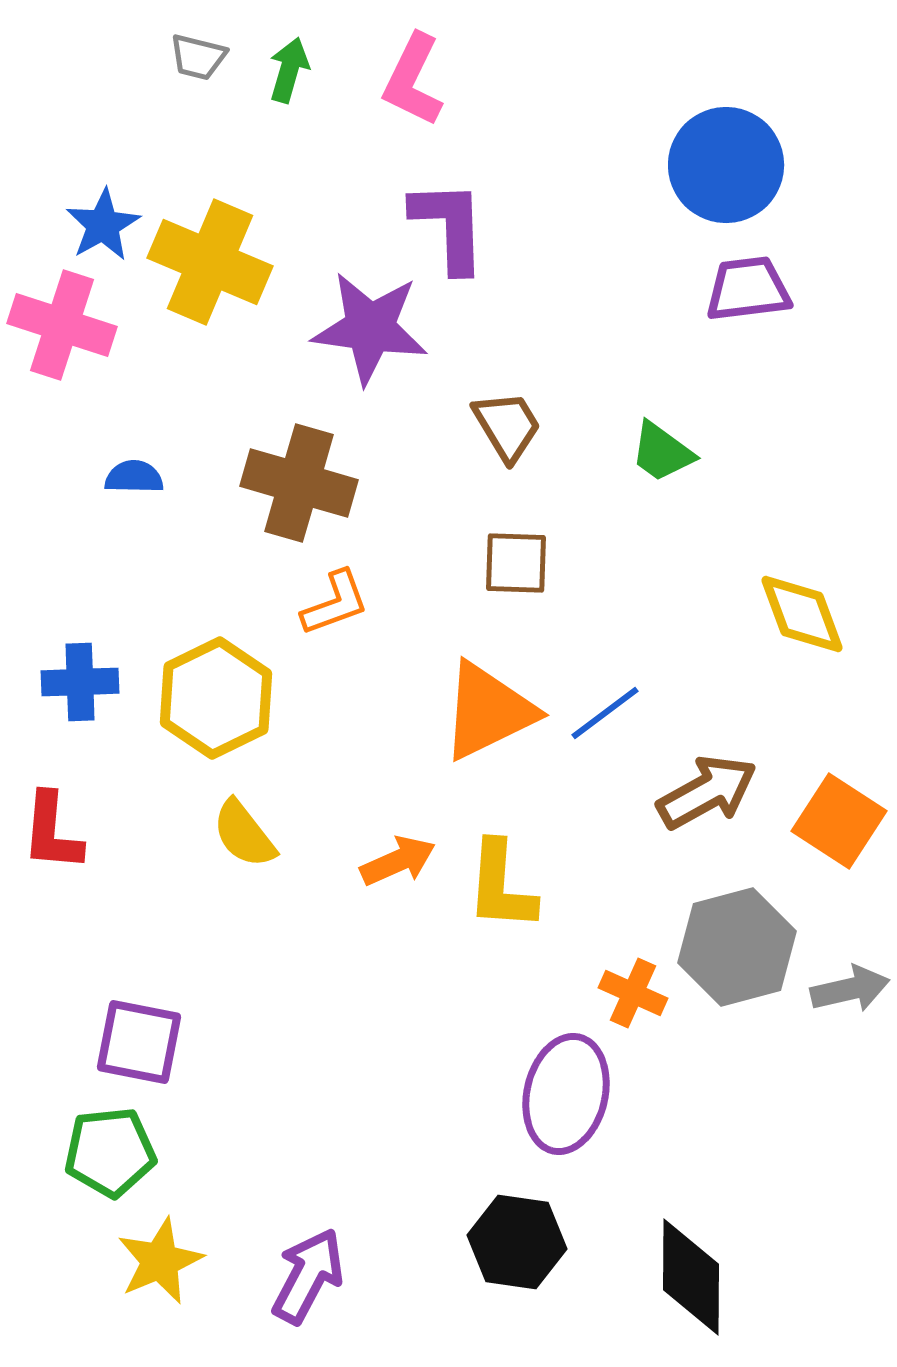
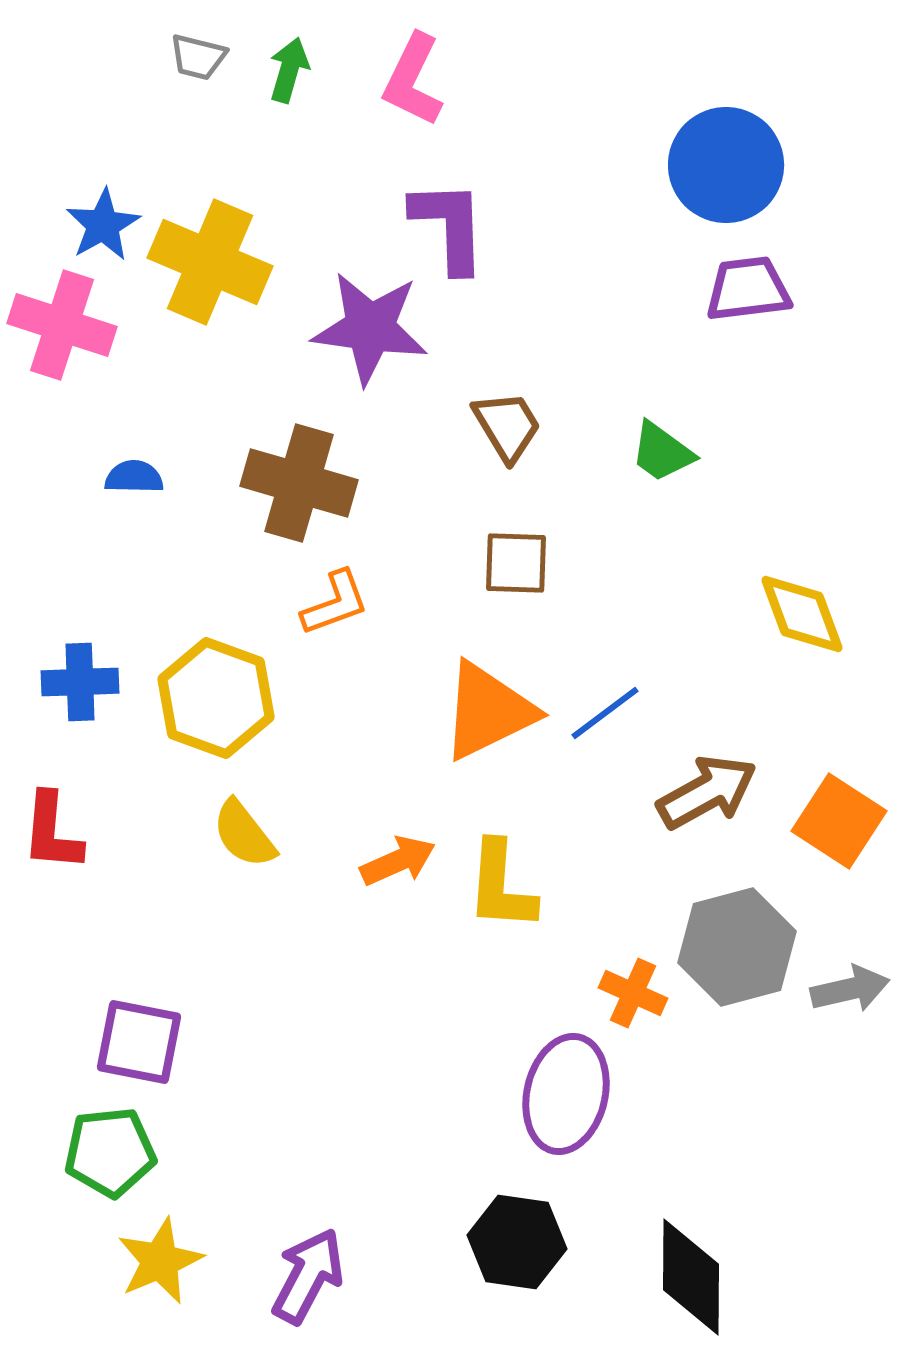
yellow hexagon: rotated 14 degrees counterclockwise
